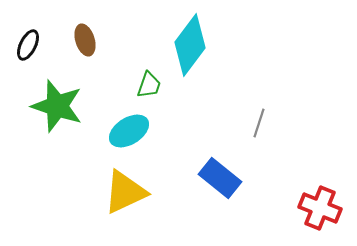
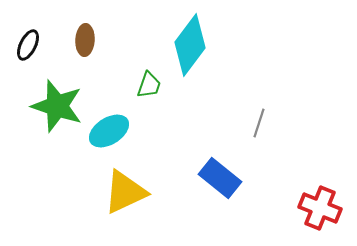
brown ellipse: rotated 20 degrees clockwise
cyan ellipse: moved 20 px left
